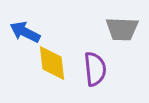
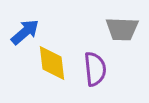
blue arrow: rotated 112 degrees clockwise
